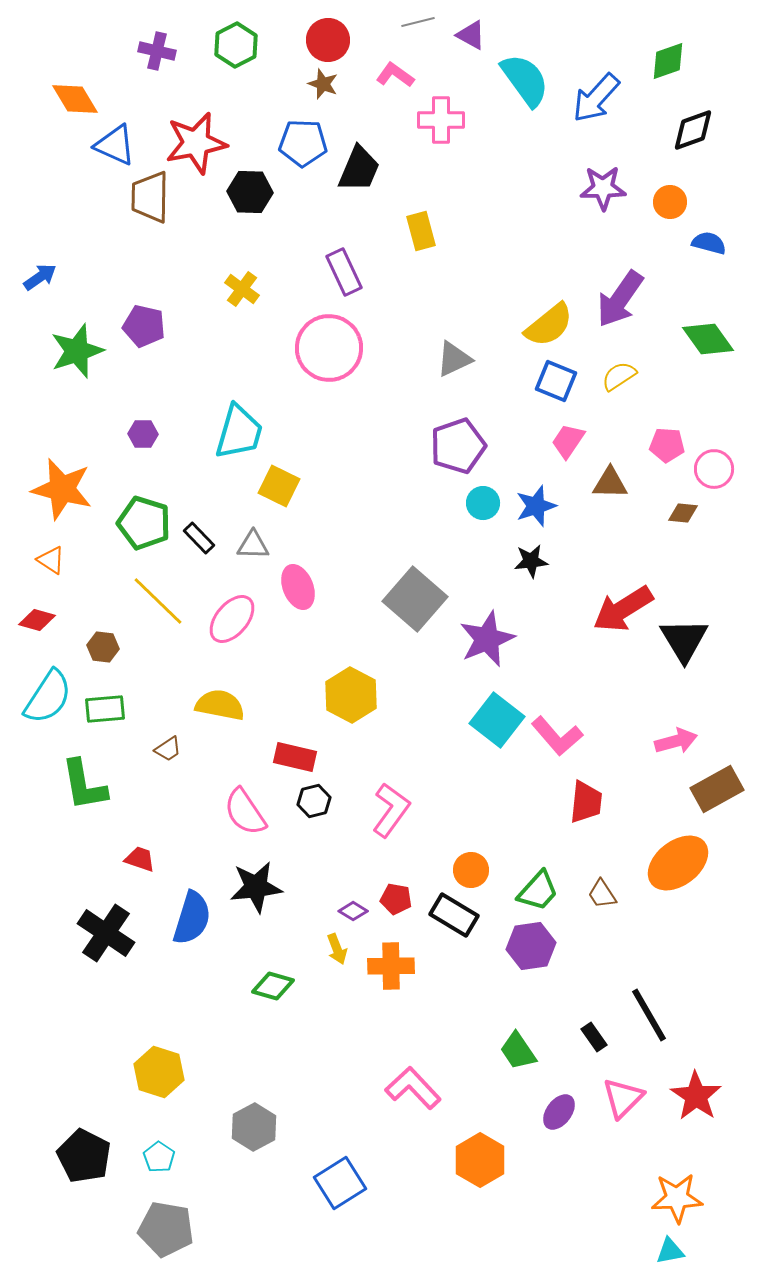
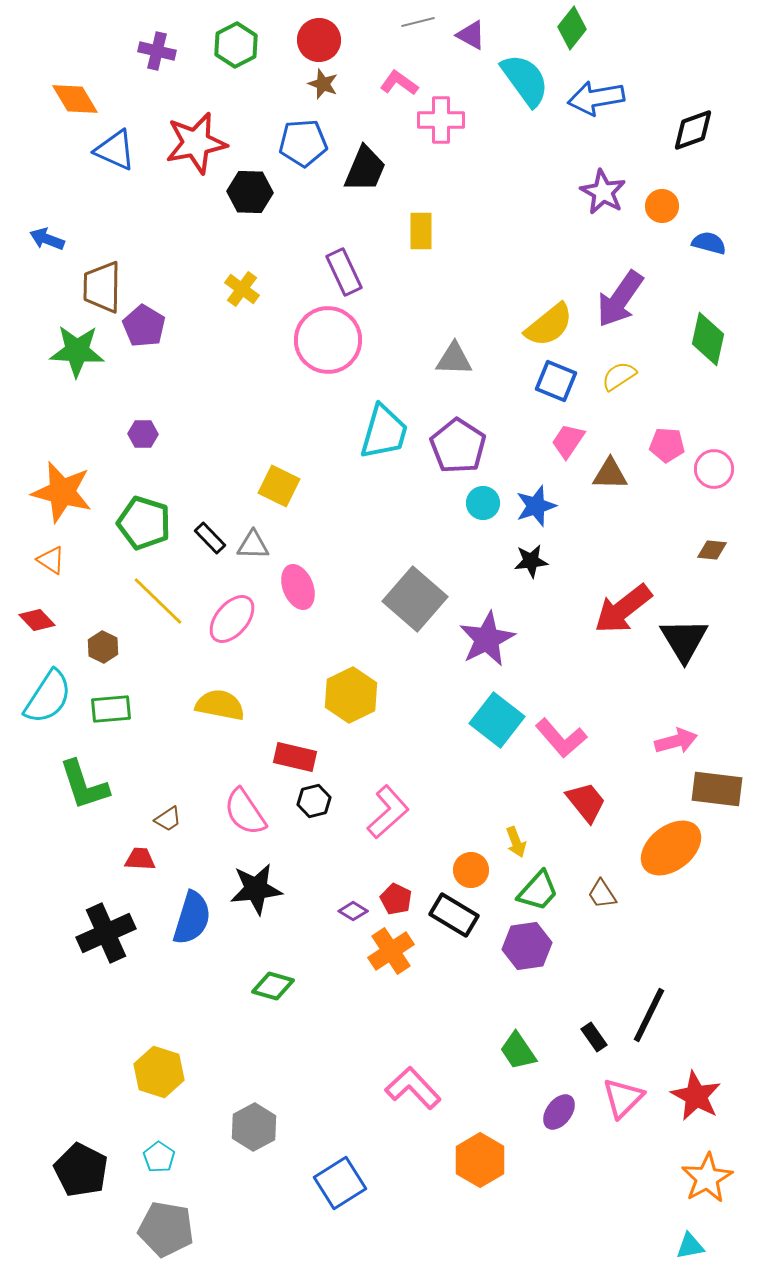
red circle at (328, 40): moved 9 px left
green diamond at (668, 61): moved 96 px left, 33 px up; rotated 33 degrees counterclockwise
pink L-shape at (395, 75): moved 4 px right, 8 px down
blue arrow at (596, 98): rotated 38 degrees clockwise
blue pentagon at (303, 143): rotated 6 degrees counterclockwise
blue triangle at (115, 145): moved 5 px down
black trapezoid at (359, 169): moved 6 px right
purple star at (603, 188): moved 4 px down; rotated 30 degrees clockwise
brown trapezoid at (150, 197): moved 48 px left, 90 px down
orange circle at (670, 202): moved 8 px left, 4 px down
yellow rectangle at (421, 231): rotated 15 degrees clockwise
blue arrow at (40, 277): moved 7 px right, 38 px up; rotated 124 degrees counterclockwise
purple pentagon at (144, 326): rotated 18 degrees clockwise
green diamond at (708, 339): rotated 48 degrees clockwise
pink circle at (329, 348): moved 1 px left, 8 px up
green star at (77, 351): rotated 22 degrees clockwise
gray triangle at (454, 359): rotated 27 degrees clockwise
cyan trapezoid at (239, 432): moved 145 px right
purple pentagon at (458, 446): rotated 20 degrees counterclockwise
brown triangle at (610, 483): moved 9 px up
orange star at (62, 489): moved 3 px down
brown diamond at (683, 513): moved 29 px right, 37 px down
black rectangle at (199, 538): moved 11 px right
red arrow at (623, 609): rotated 6 degrees counterclockwise
red diamond at (37, 620): rotated 30 degrees clockwise
purple star at (487, 639): rotated 4 degrees counterclockwise
brown hexagon at (103, 647): rotated 20 degrees clockwise
yellow hexagon at (351, 695): rotated 6 degrees clockwise
green rectangle at (105, 709): moved 6 px right
pink L-shape at (557, 736): moved 4 px right, 2 px down
brown trapezoid at (168, 749): moved 70 px down
green L-shape at (84, 785): rotated 8 degrees counterclockwise
brown rectangle at (717, 789): rotated 36 degrees clockwise
red trapezoid at (586, 802): rotated 45 degrees counterclockwise
pink L-shape at (391, 810): moved 3 px left, 2 px down; rotated 12 degrees clockwise
red trapezoid at (140, 859): rotated 16 degrees counterclockwise
orange ellipse at (678, 863): moved 7 px left, 15 px up
black star at (256, 887): moved 2 px down
red pentagon at (396, 899): rotated 16 degrees clockwise
black cross at (106, 933): rotated 32 degrees clockwise
purple hexagon at (531, 946): moved 4 px left
yellow arrow at (337, 949): moved 179 px right, 107 px up
orange cross at (391, 966): moved 15 px up; rotated 33 degrees counterclockwise
black line at (649, 1015): rotated 56 degrees clockwise
red star at (696, 1096): rotated 6 degrees counterclockwise
black pentagon at (84, 1156): moved 3 px left, 14 px down
orange star at (677, 1198): moved 30 px right, 20 px up; rotated 27 degrees counterclockwise
cyan triangle at (670, 1251): moved 20 px right, 5 px up
